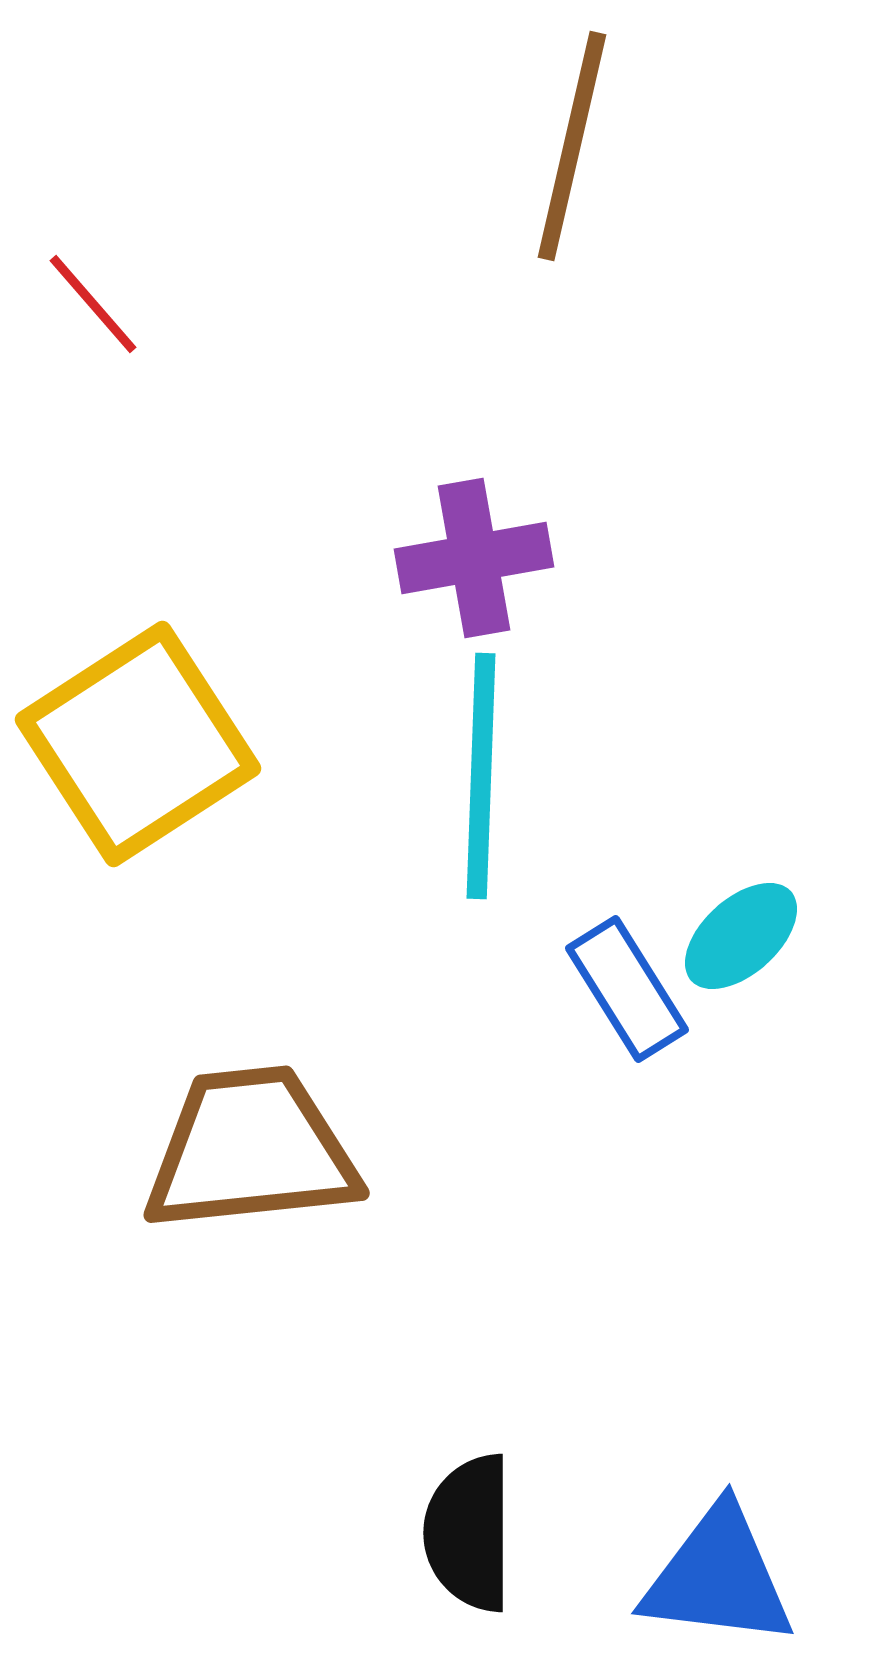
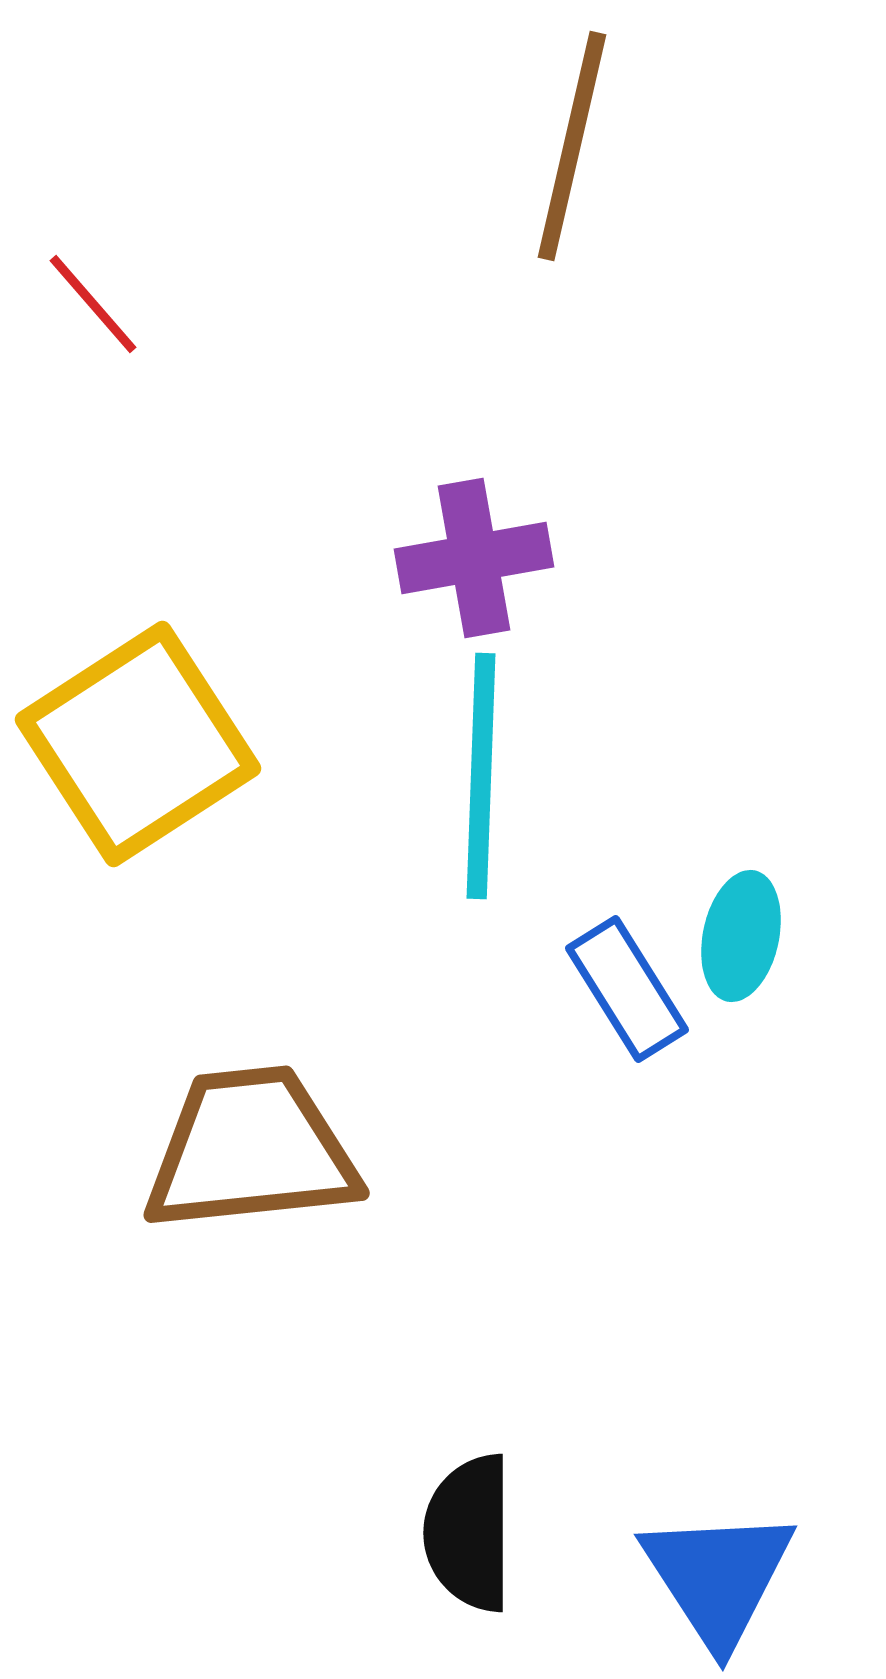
cyan ellipse: rotated 36 degrees counterclockwise
blue triangle: rotated 50 degrees clockwise
